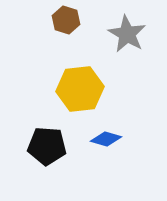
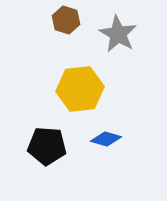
gray star: moved 9 px left
